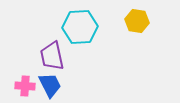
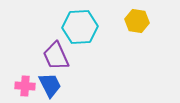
purple trapezoid: moved 4 px right; rotated 12 degrees counterclockwise
